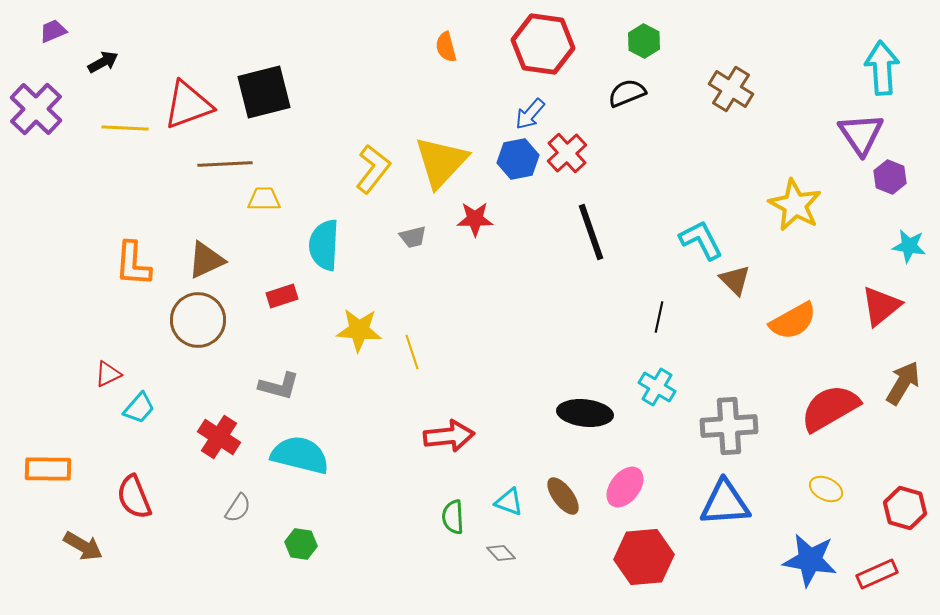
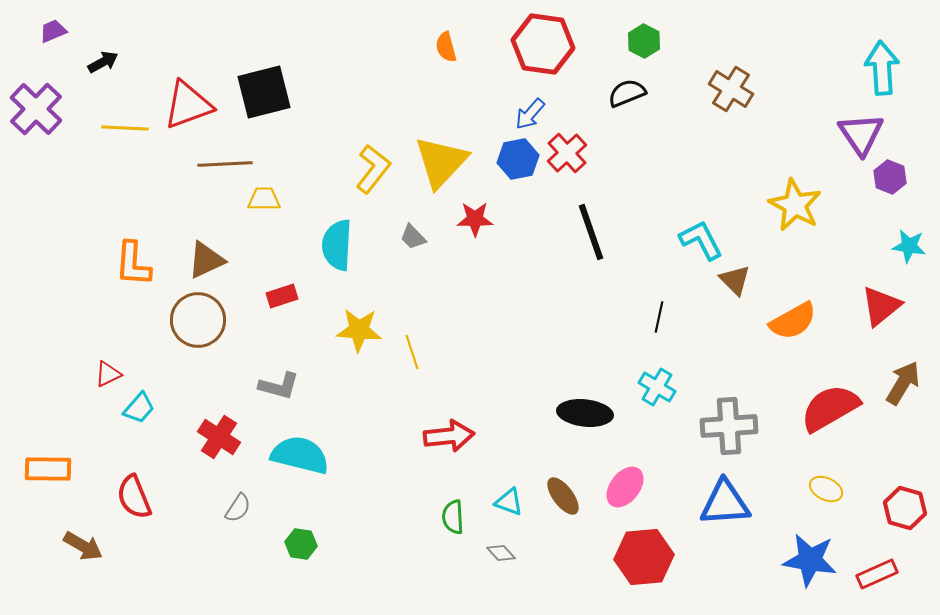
gray trapezoid at (413, 237): rotated 60 degrees clockwise
cyan semicircle at (324, 245): moved 13 px right
